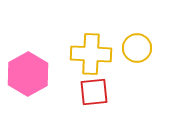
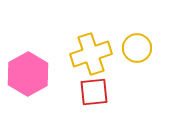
yellow cross: rotated 21 degrees counterclockwise
